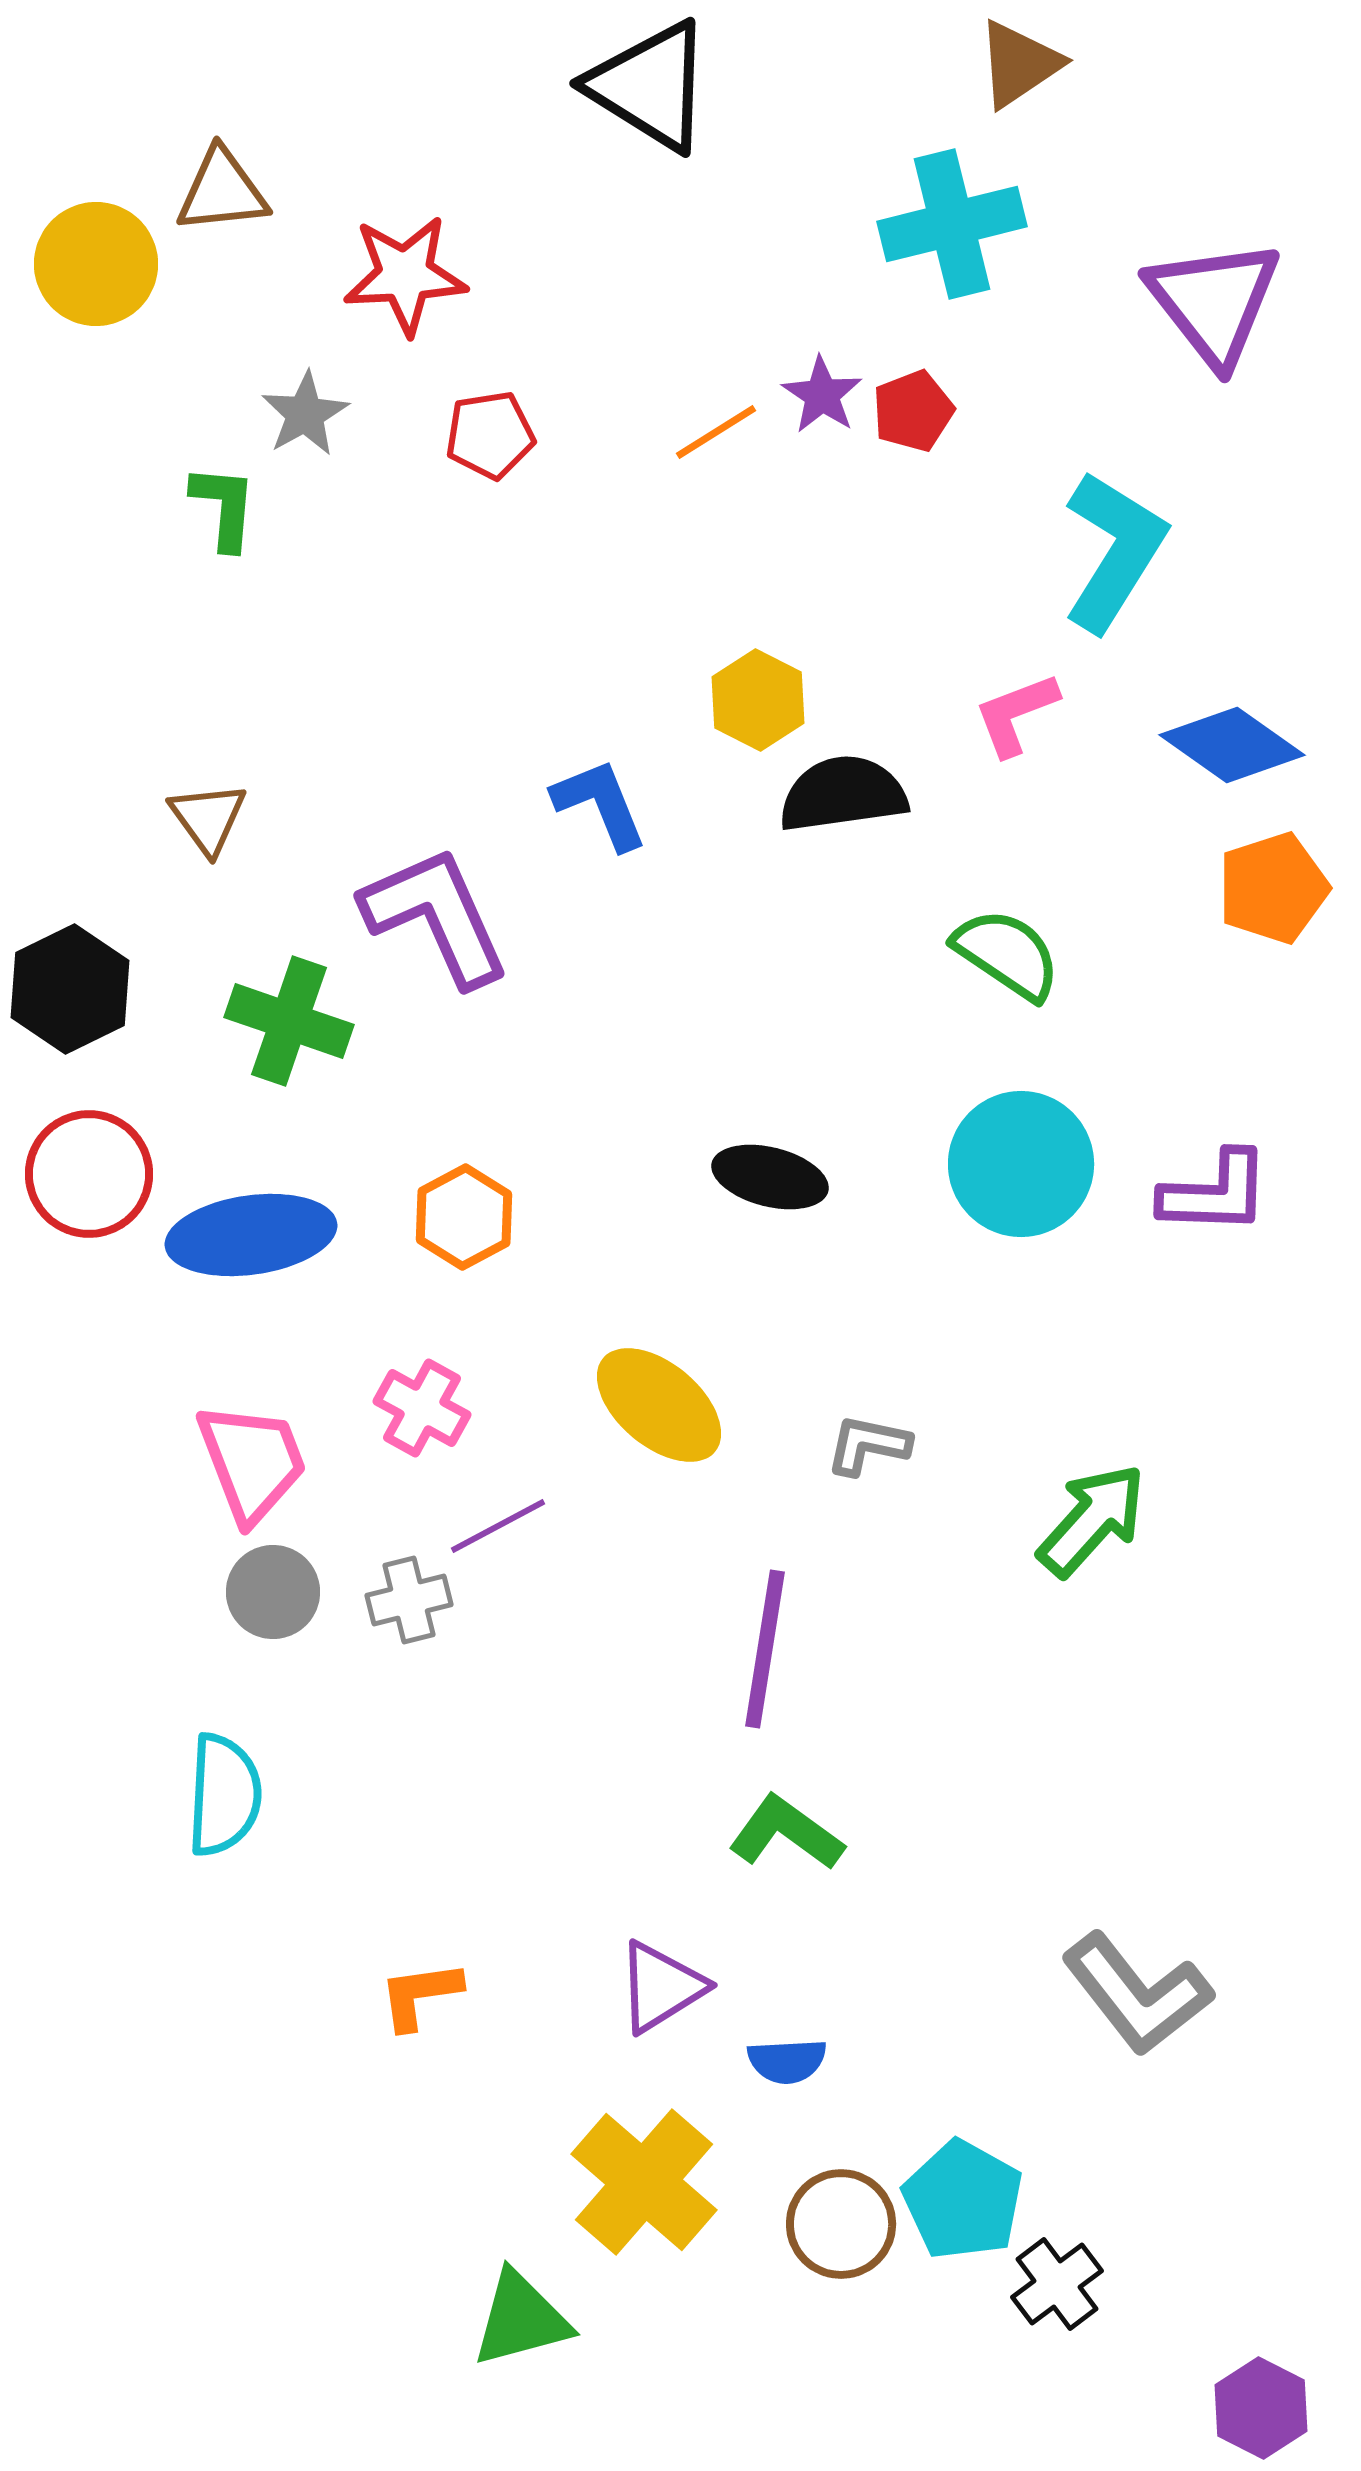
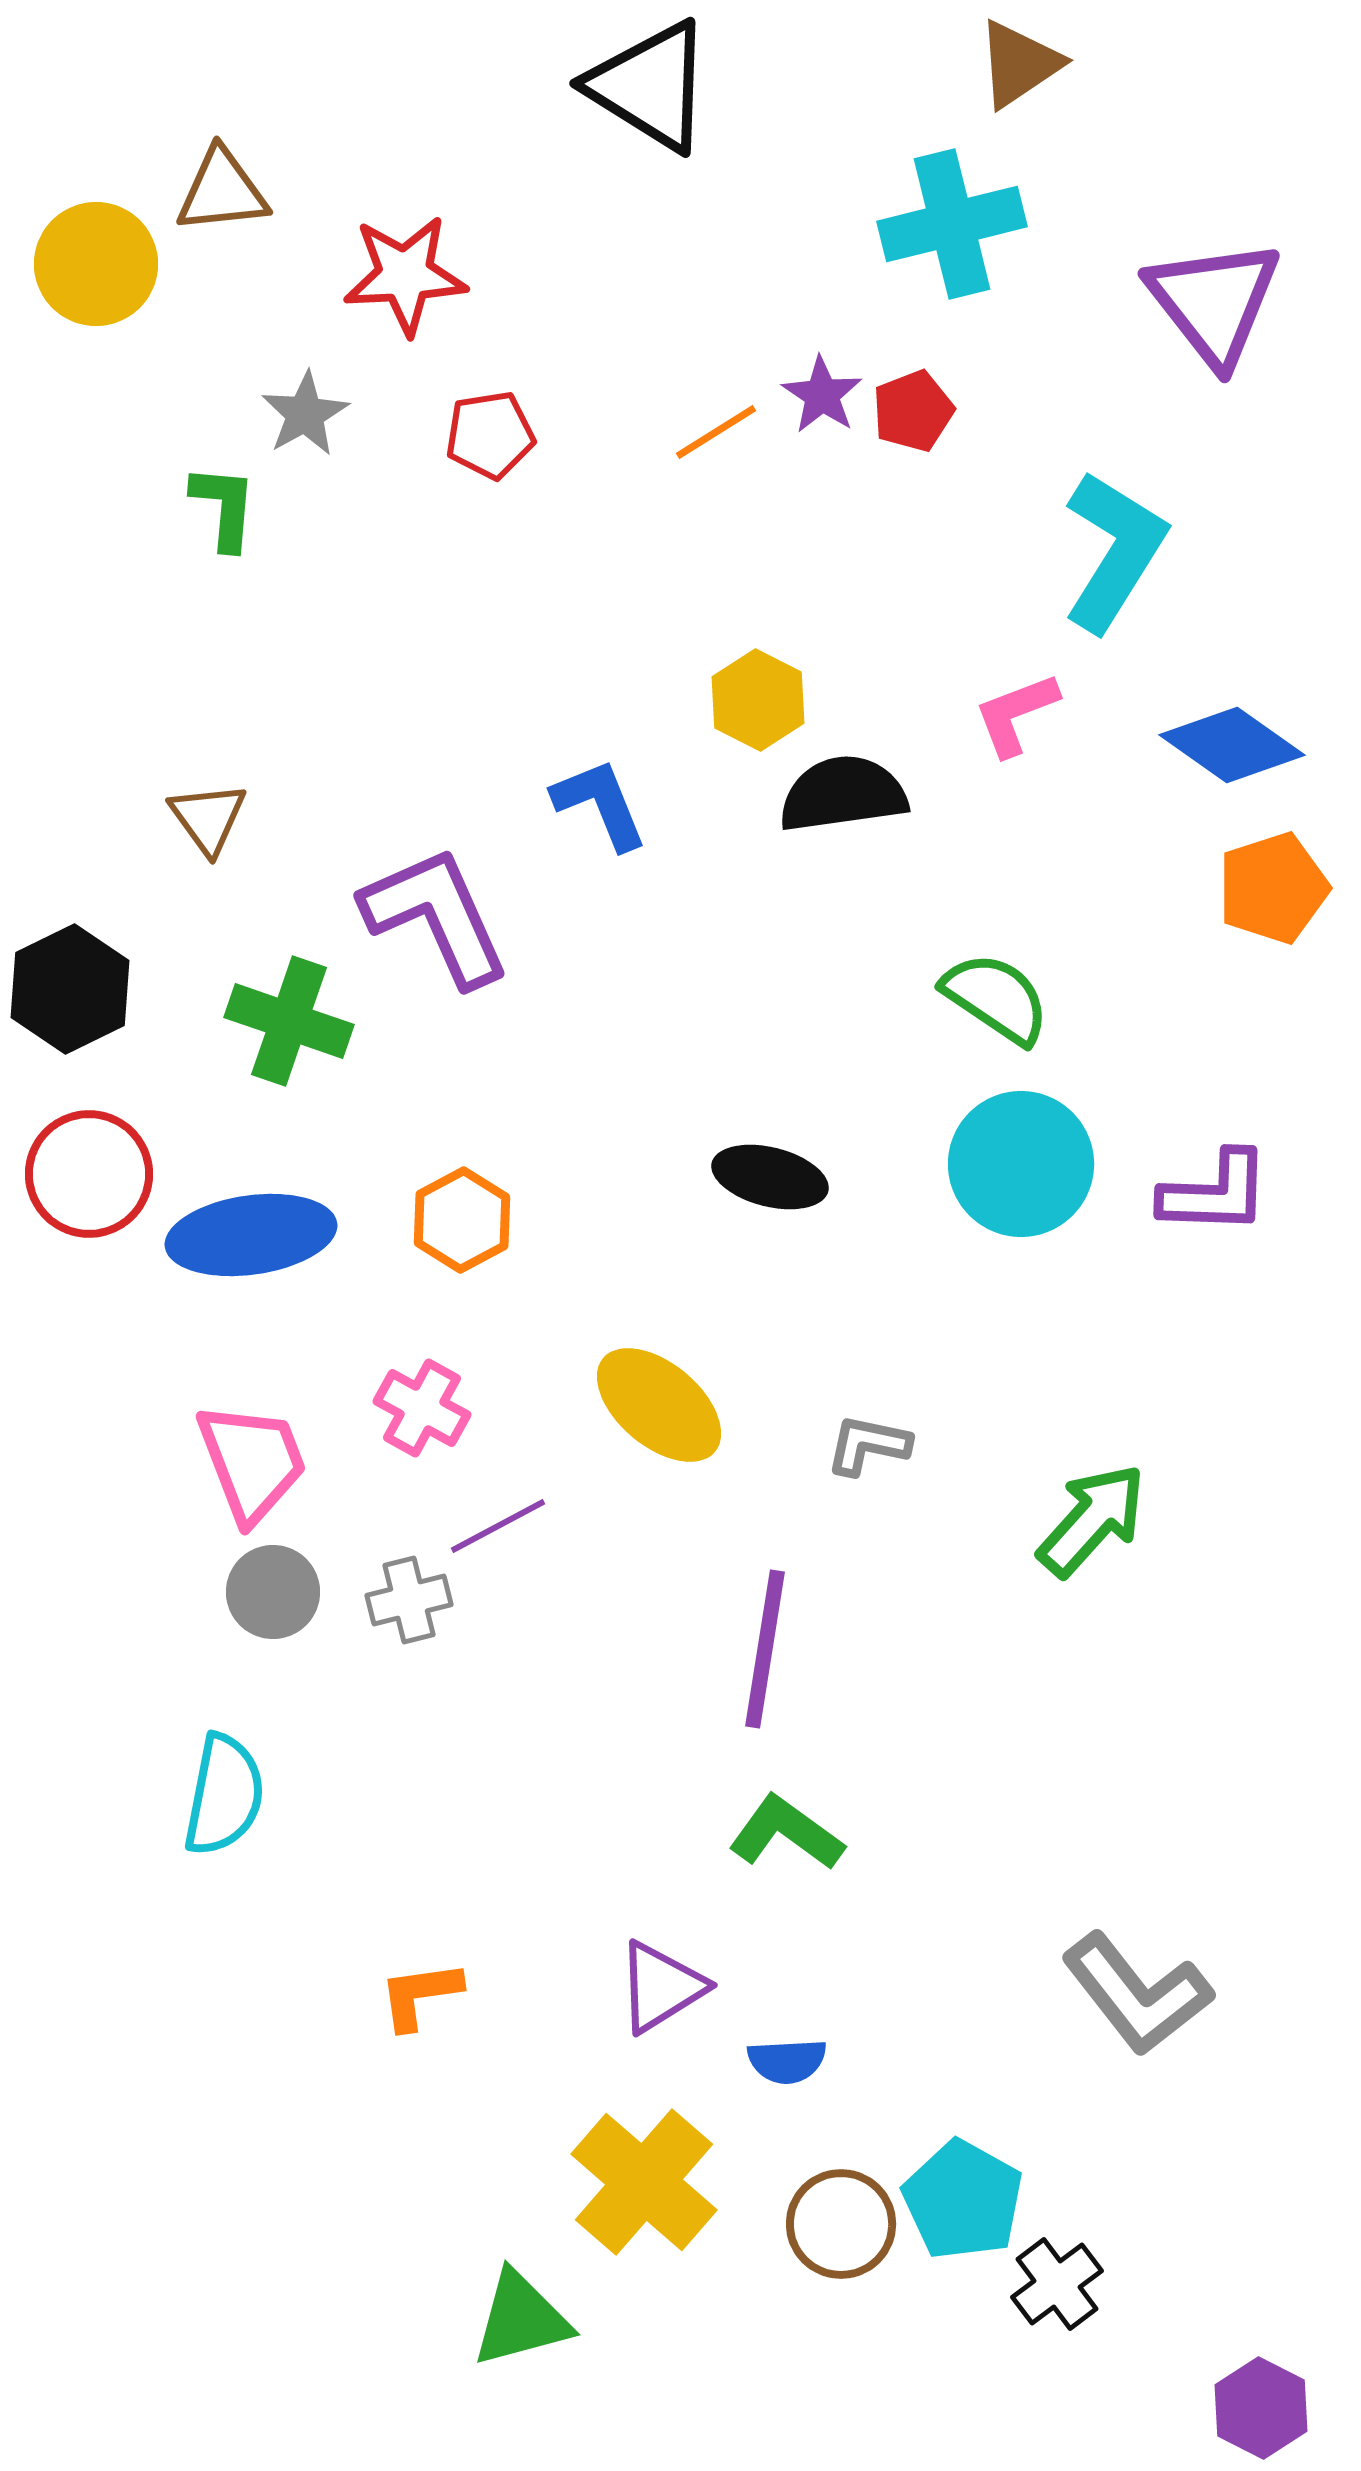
green semicircle at (1007, 954): moved 11 px left, 44 px down
orange hexagon at (464, 1217): moved 2 px left, 3 px down
cyan semicircle at (224, 1795): rotated 8 degrees clockwise
